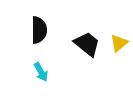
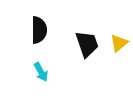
black trapezoid: rotated 32 degrees clockwise
